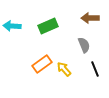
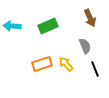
brown arrow: rotated 114 degrees counterclockwise
gray semicircle: moved 1 px right, 1 px down
orange rectangle: rotated 18 degrees clockwise
yellow arrow: moved 2 px right, 5 px up
